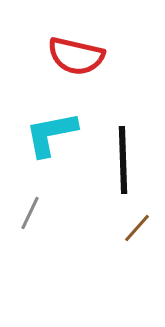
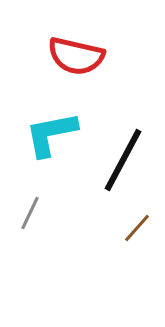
black line: rotated 30 degrees clockwise
